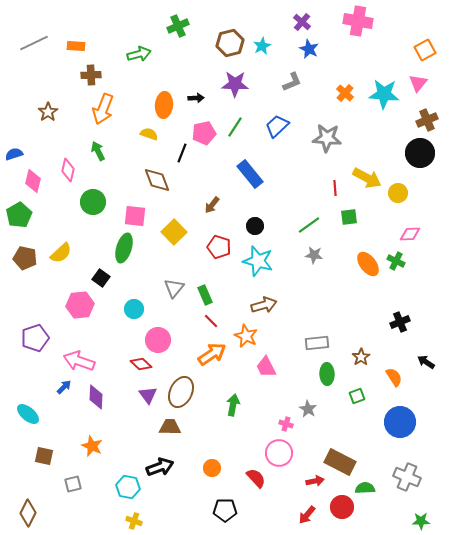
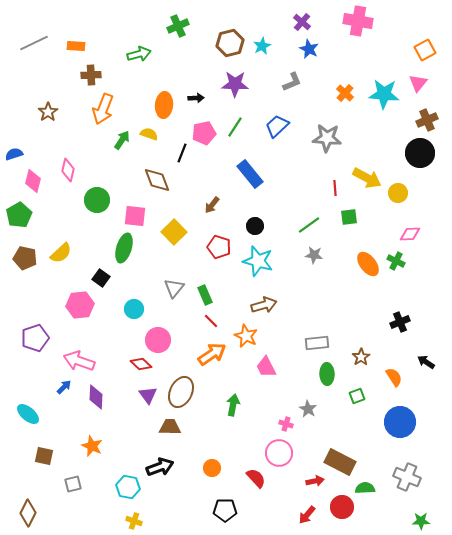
green arrow at (98, 151): moved 24 px right, 11 px up; rotated 60 degrees clockwise
green circle at (93, 202): moved 4 px right, 2 px up
